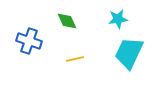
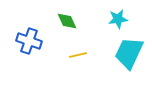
yellow line: moved 3 px right, 4 px up
